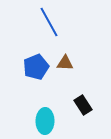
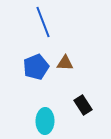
blue line: moved 6 px left; rotated 8 degrees clockwise
